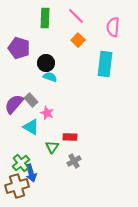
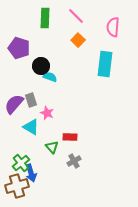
black circle: moved 5 px left, 3 px down
gray rectangle: rotated 24 degrees clockwise
green triangle: rotated 16 degrees counterclockwise
